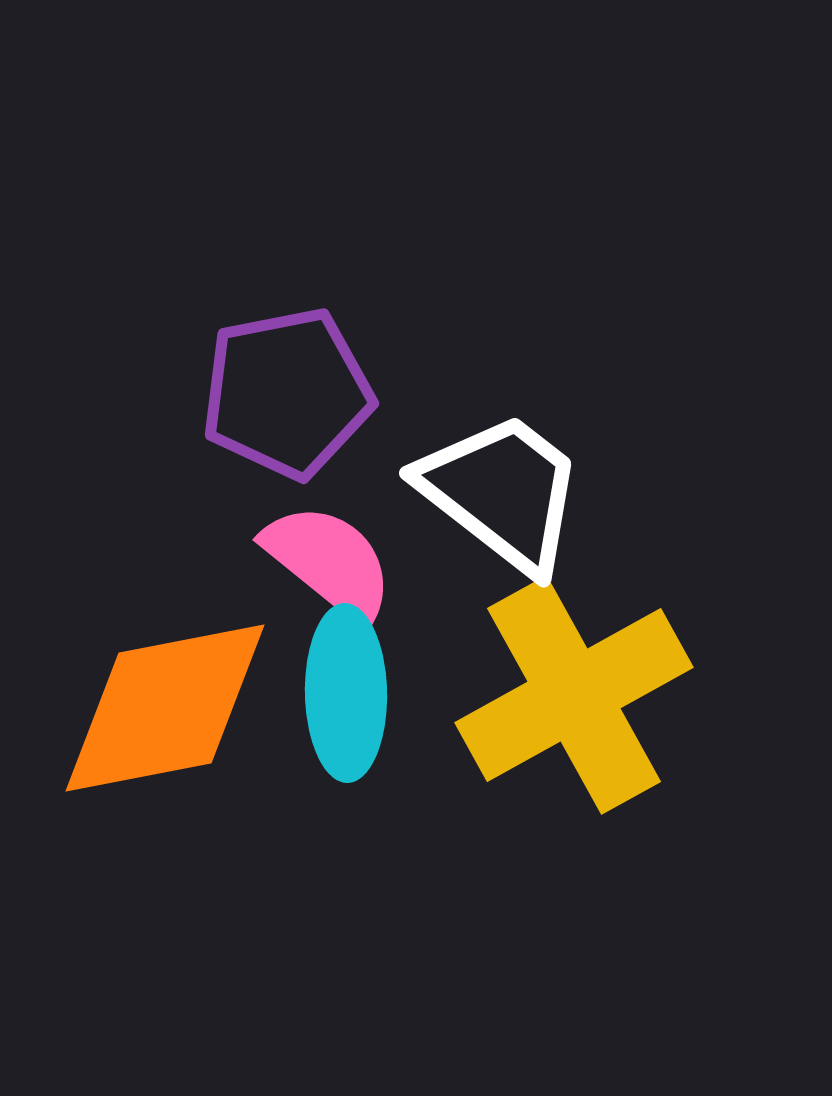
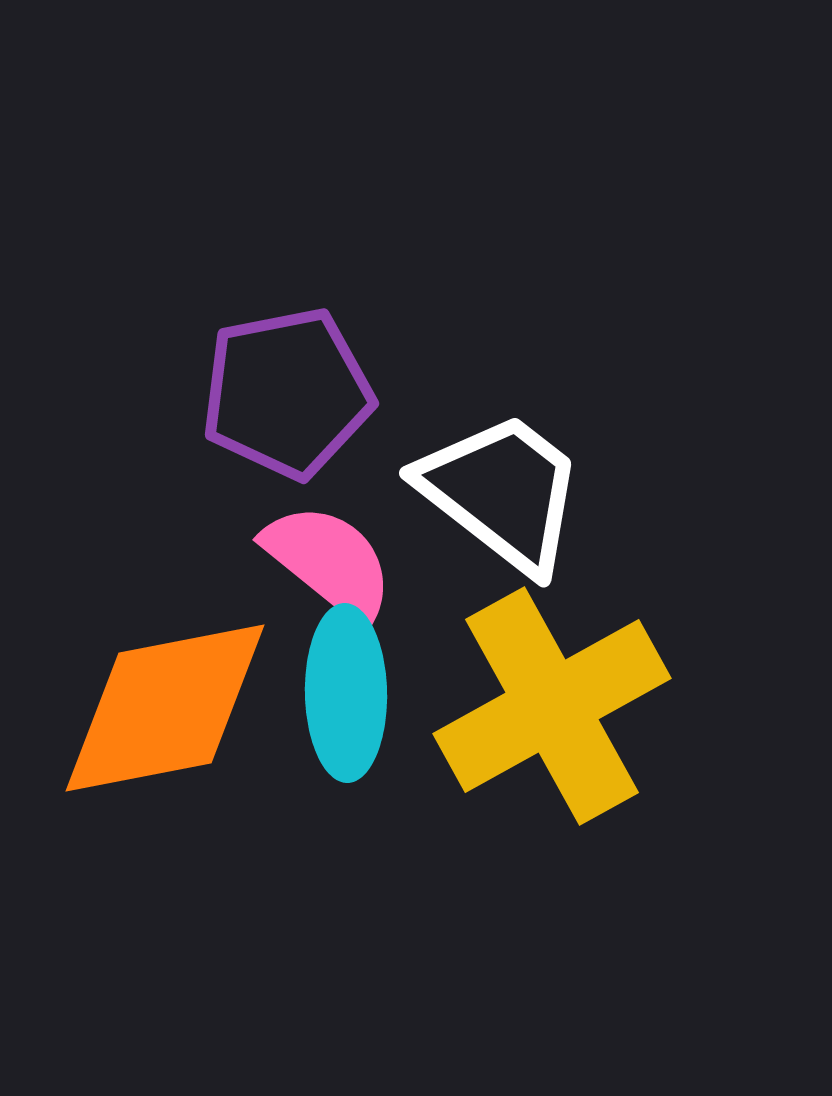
yellow cross: moved 22 px left, 11 px down
